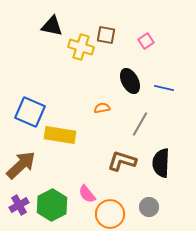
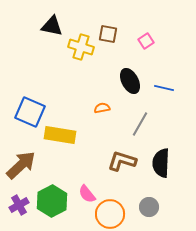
brown square: moved 2 px right, 1 px up
green hexagon: moved 4 px up
